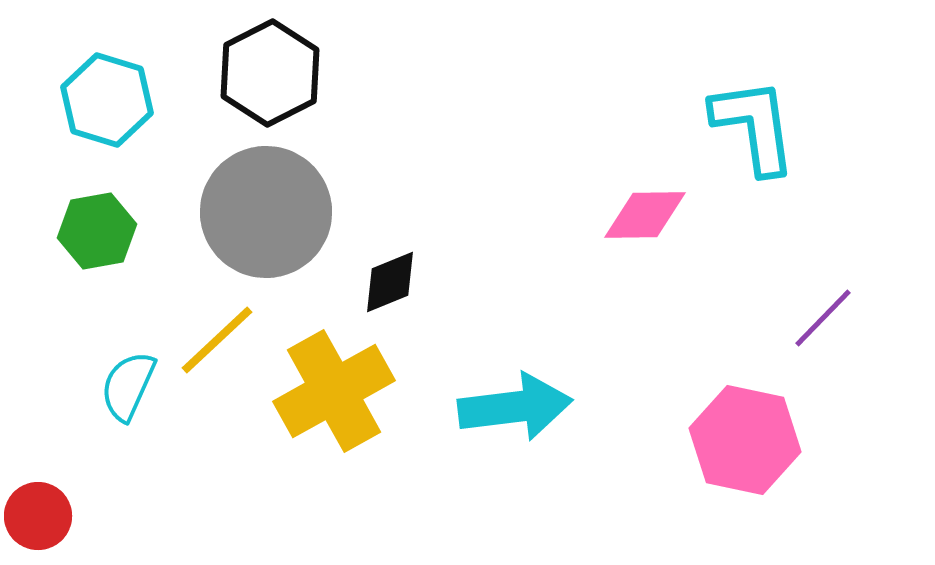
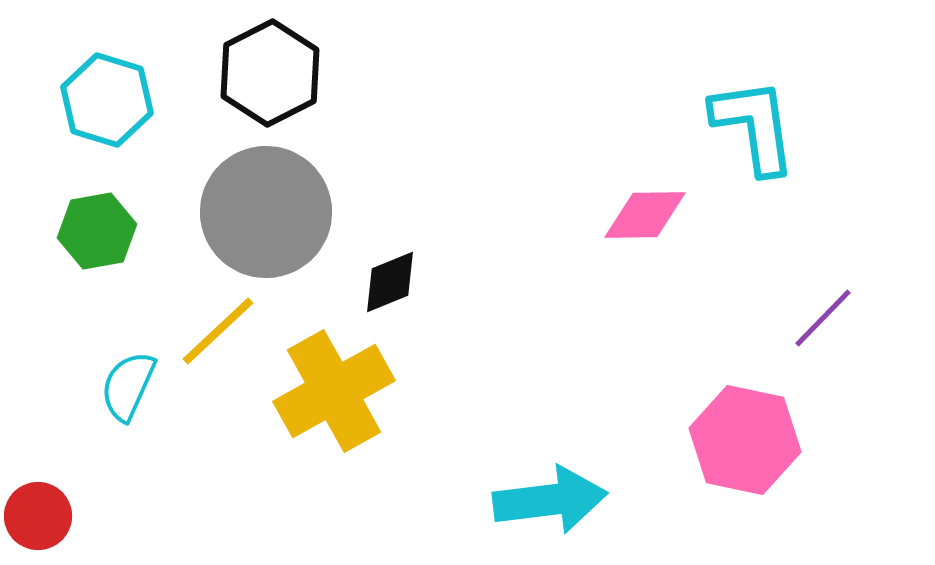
yellow line: moved 1 px right, 9 px up
cyan arrow: moved 35 px right, 93 px down
